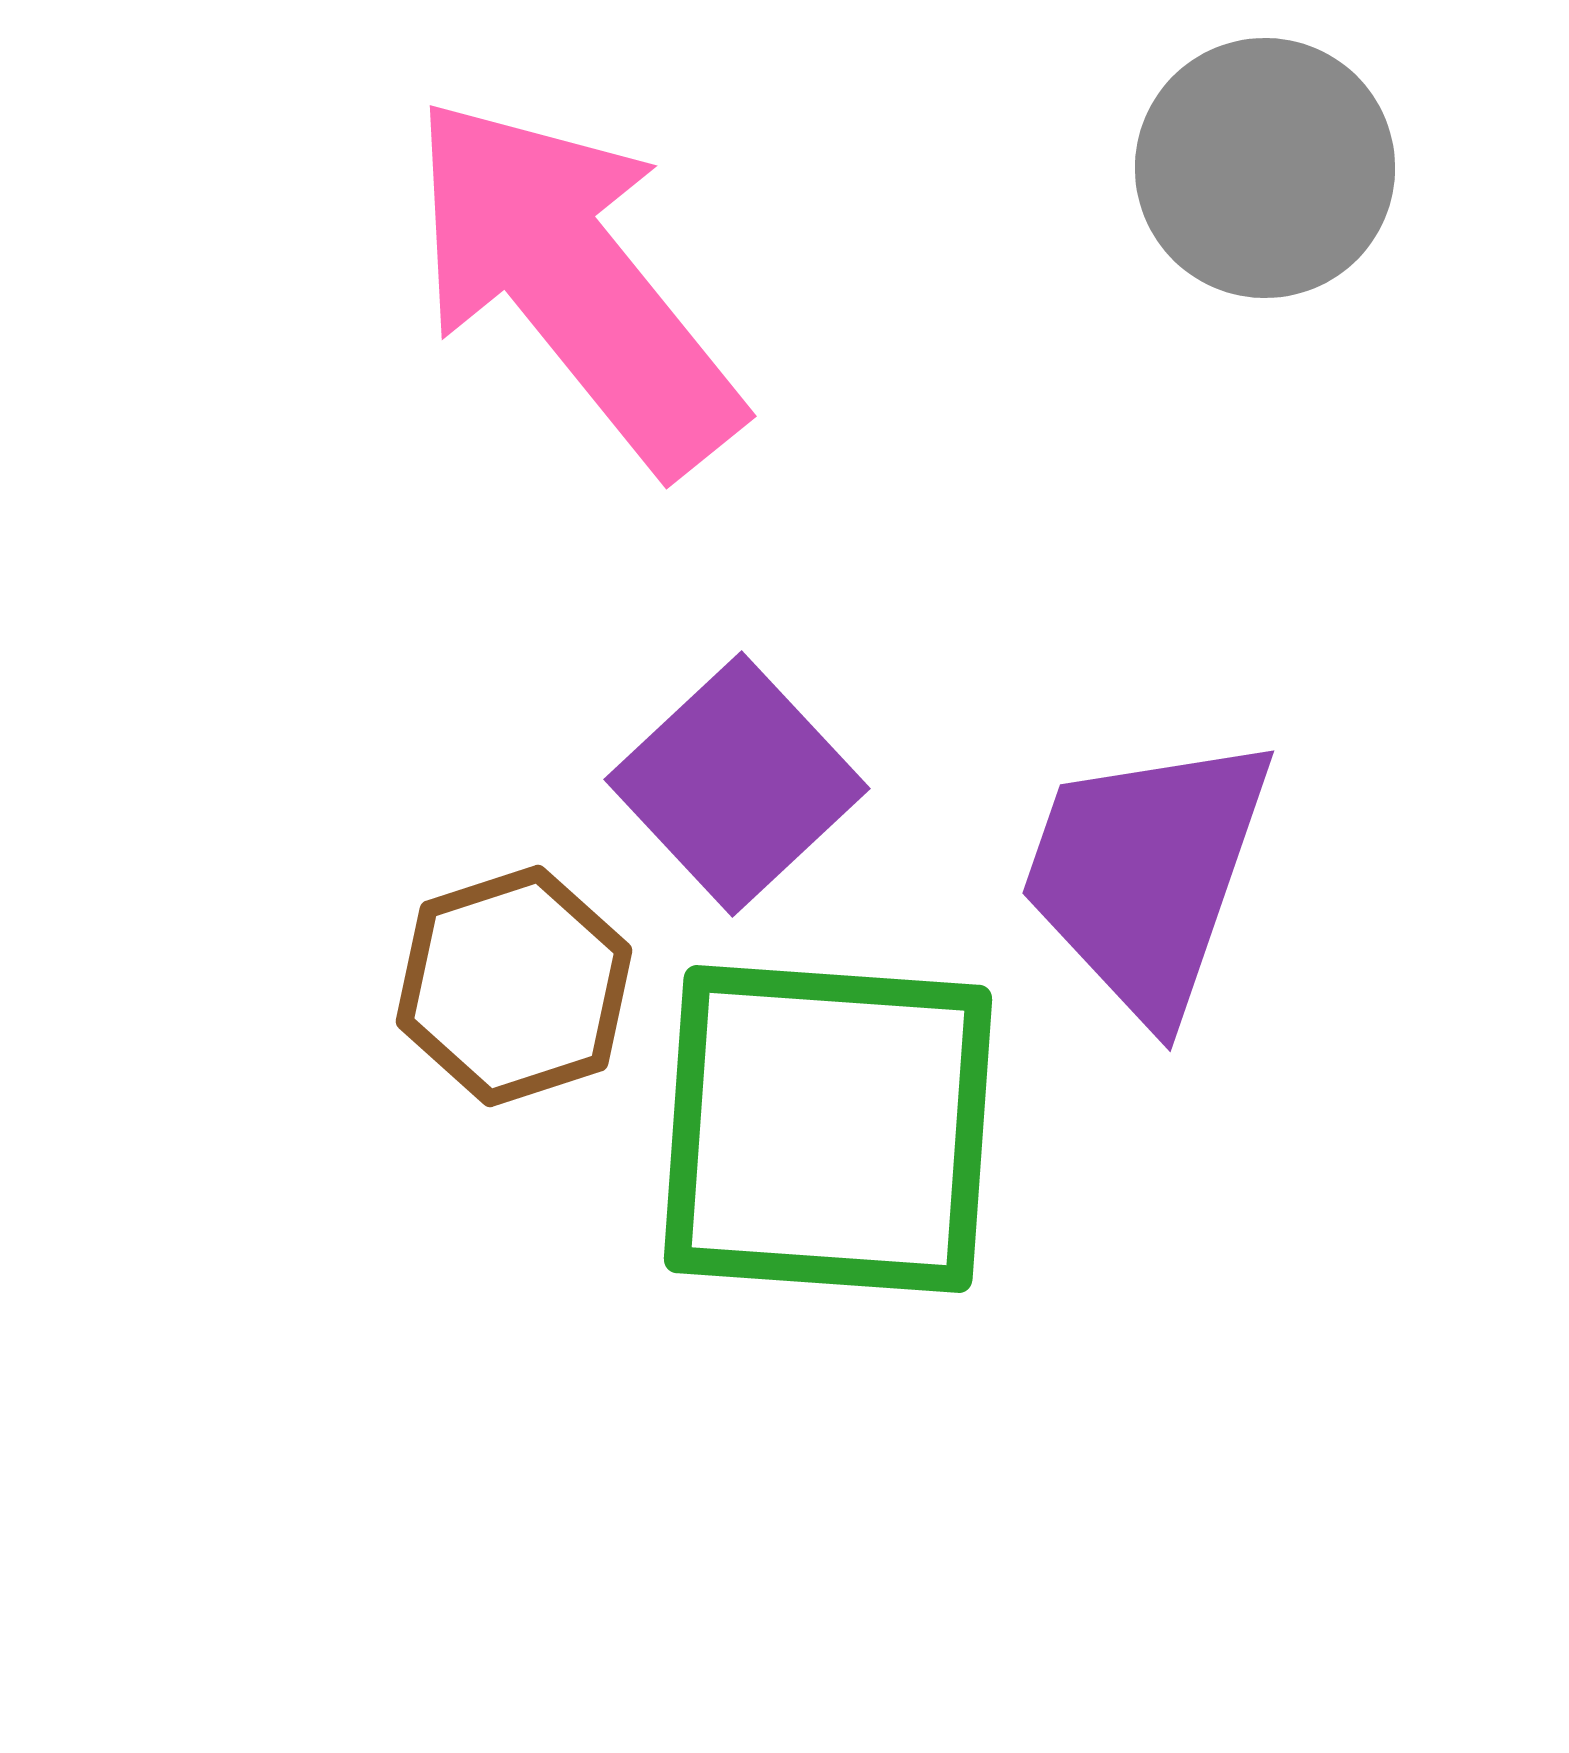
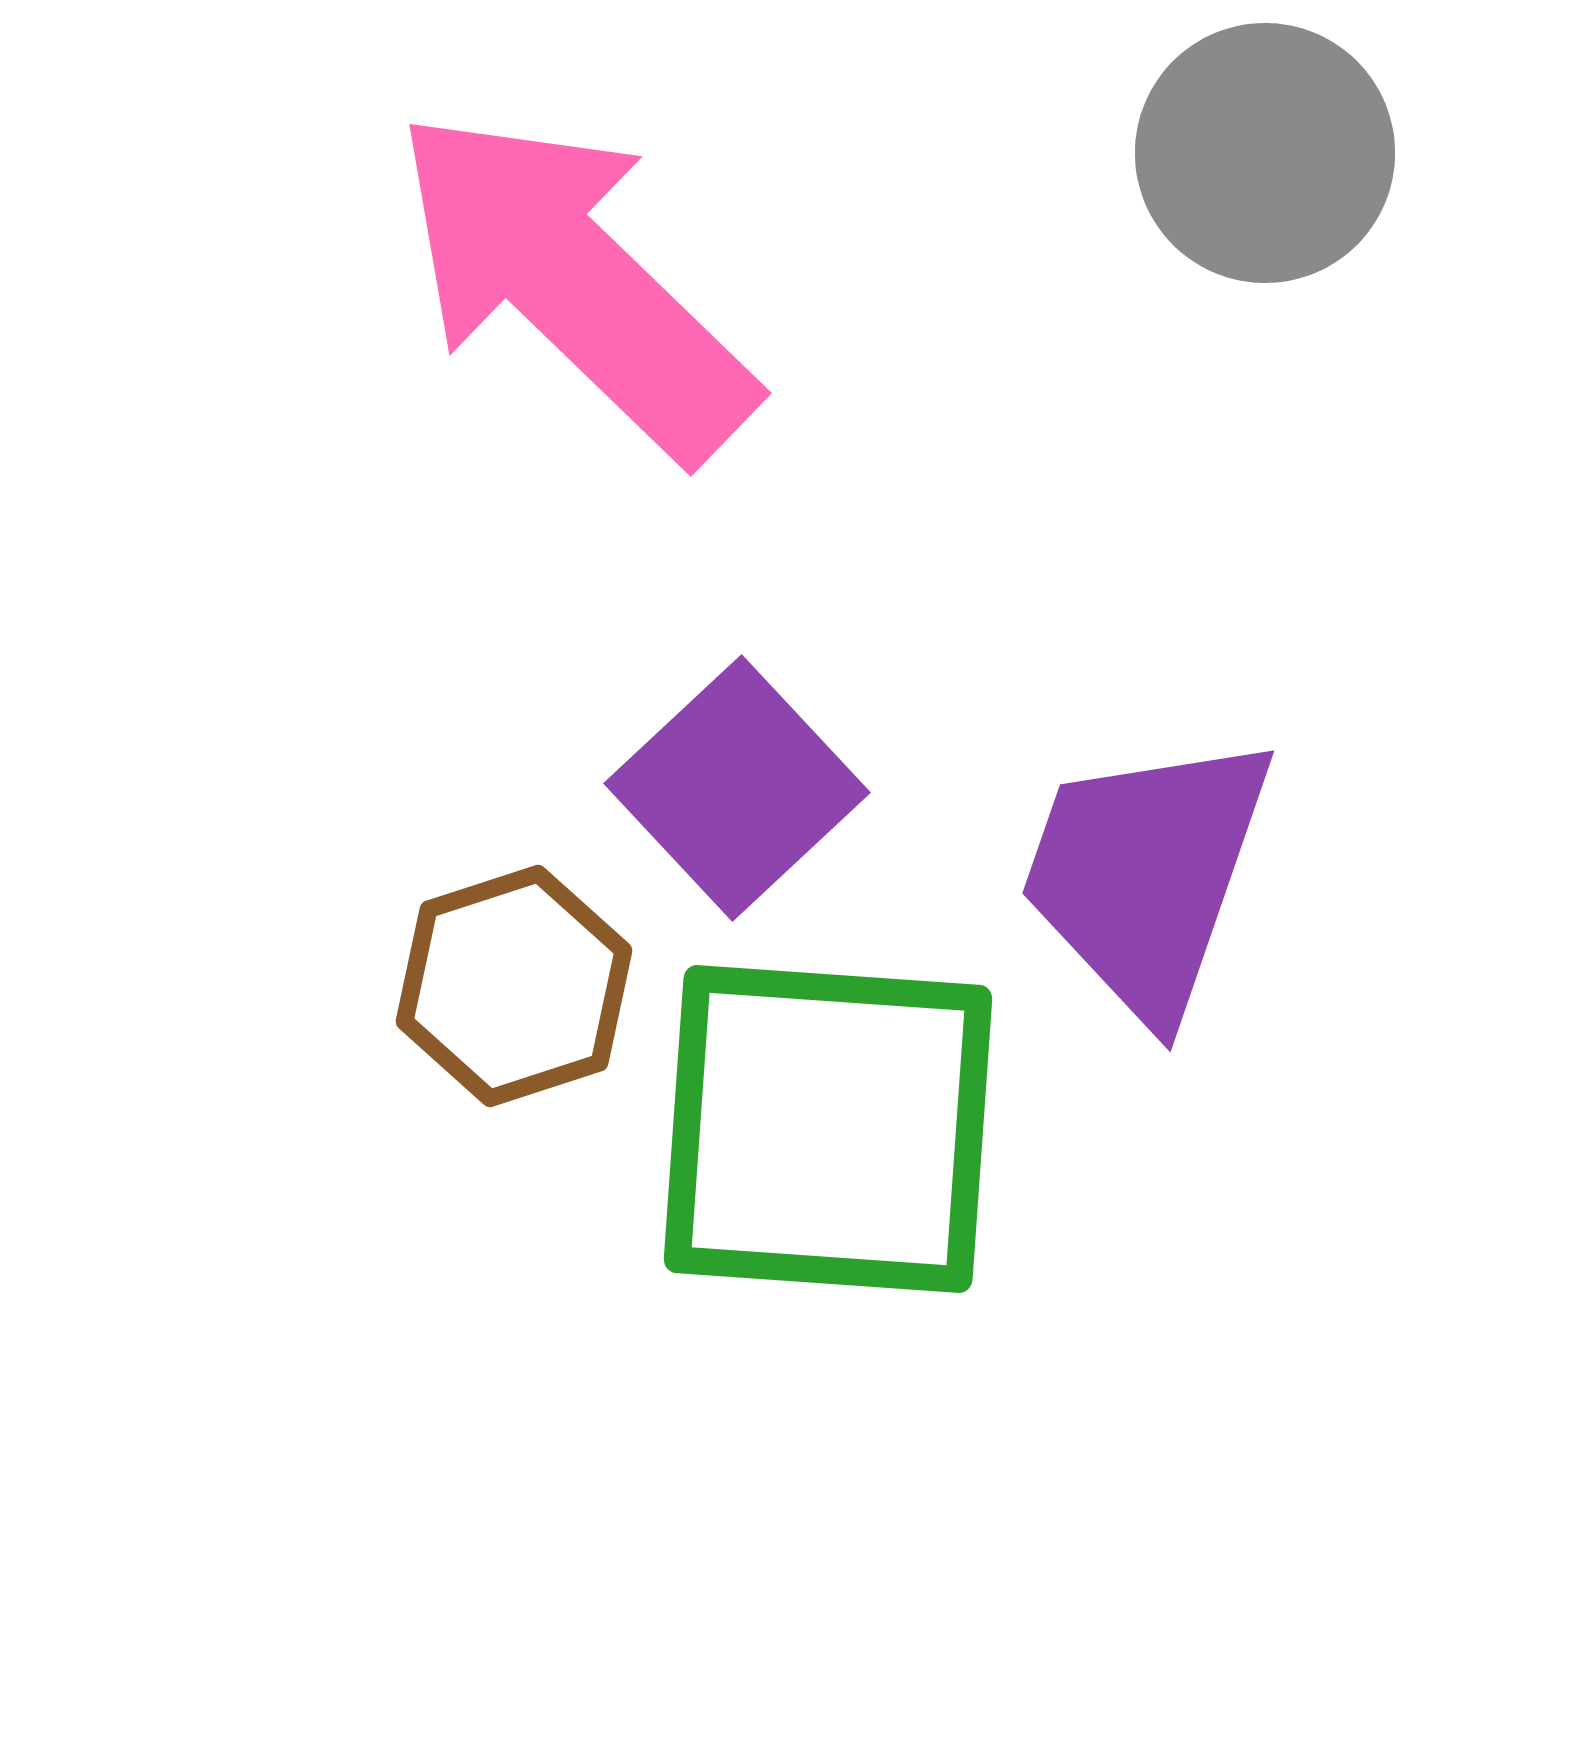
gray circle: moved 15 px up
pink arrow: rotated 7 degrees counterclockwise
purple square: moved 4 px down
